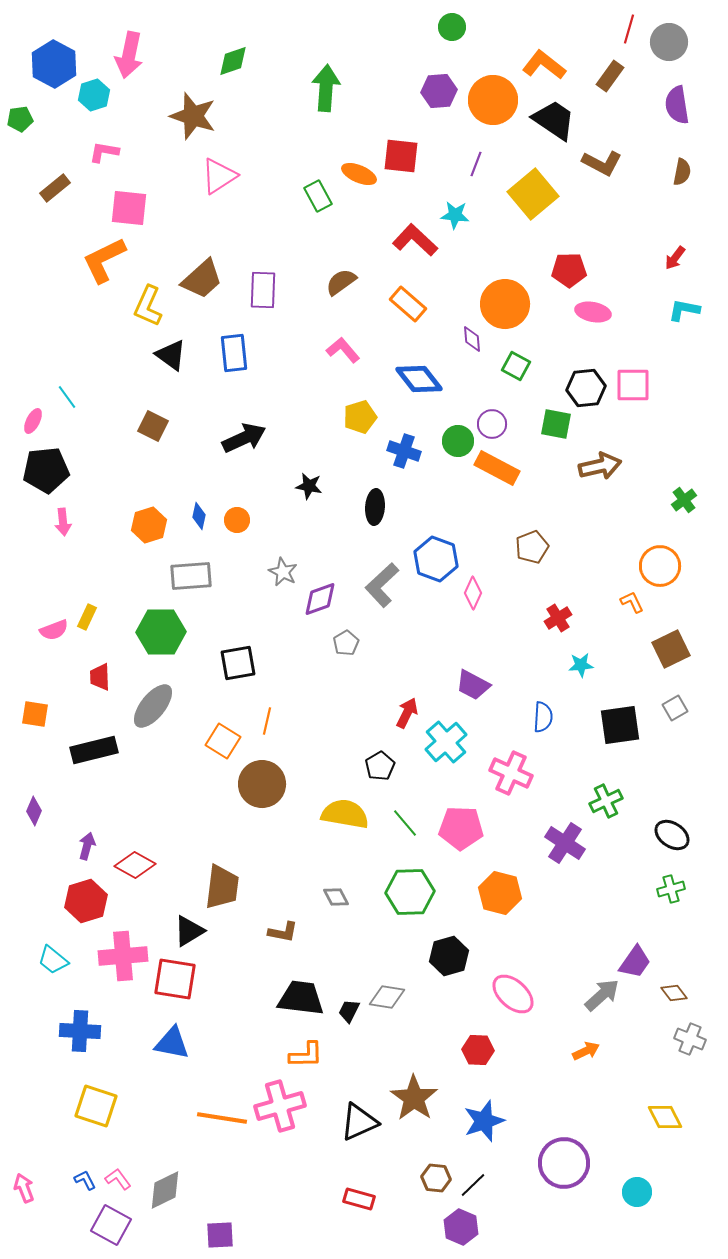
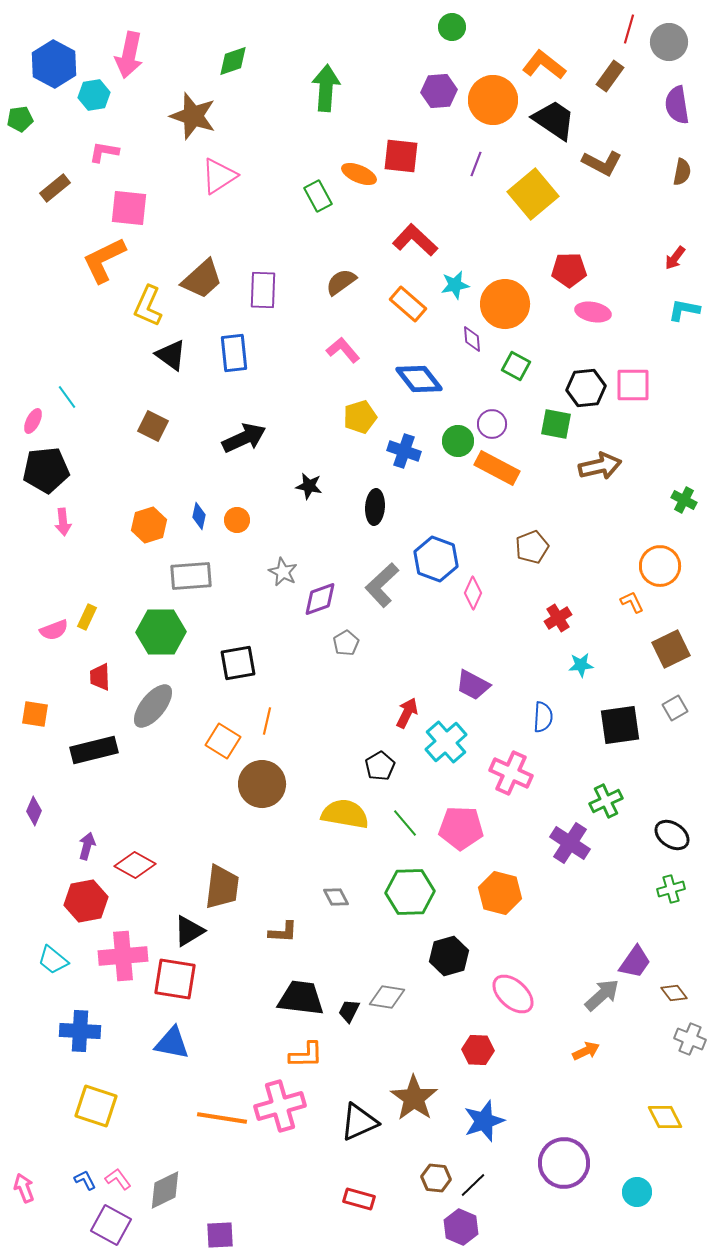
cyan hexagon at (94, 95): rotated 8 degrees clockwise
cyan star at (455, 215): moved 70 px down; rotated 16 degrees counterclockwise
green cross at (684, 500): rotated 25 degrees counterclockwise
purple cross at (565, 843): moved 5 px right
red hexagon at (86, 901): rotated 6 degrees clockwise
brown L-shape at (283, 932): rotated 8 degrees counterclockwise
